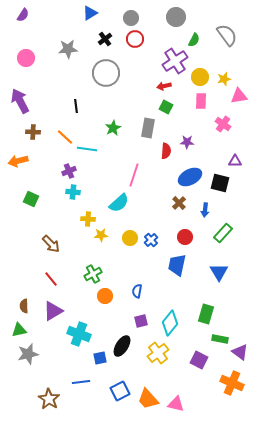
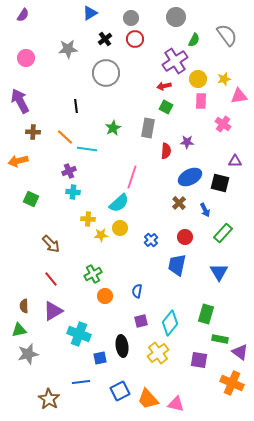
yellow circle at (200, 77): moved 2 px left, 2 px down
pink line at (134, 175): moved 2 px left, 2 px down
blue arrow at (205, 210): rotated 32 degrees counterclockwise
yellow circle at (130, 238): moved 10 px left, 10 px up
black ellipse at (122, 346): rotated 40 degrees counterclockwise
purple square at (199, 360): rotated 18 degrees counterclockwise
